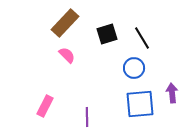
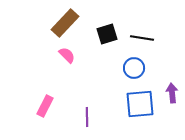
black line: rotated 50 degrees counterclockwise
